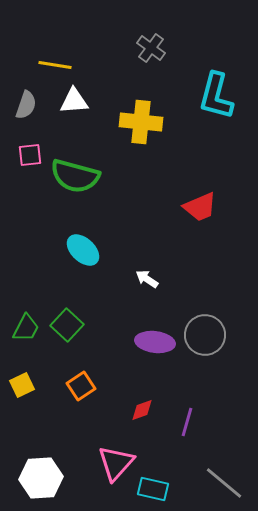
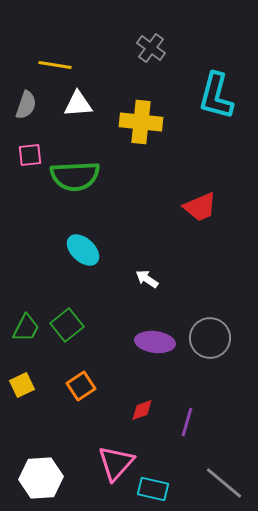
white triangle: moved 4 px right, 3 px down
green semicircle: rotated 18 degrees counterclockwise
green square: rotated 8 degrees clockwise
gray circle: moved 5 px right, 3 px down
